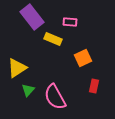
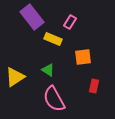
pink rectangle: rotated 64 degrees counterclockwise
orange square: moved 1 px up; rotated 18 degrees clockwise
yellow triangle: moved 2 px left, 9 px down
green triangle: moved 20 px right, 20 px up; rotated 40 degrees counterclockwise
pink semicircle: moved 1 px left, 2 px down
